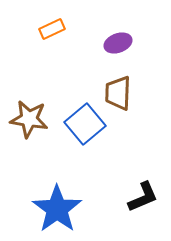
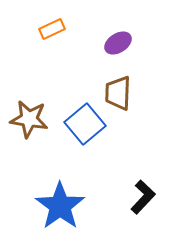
purple ellipse: rotated 12 degrees counterclockwise
black L-shape: rotated 24 degrees counterclockwise
blue star: moved 3 px right, 3 px up
